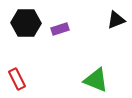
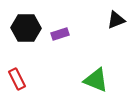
black hexagon: moved 5 px down
purple rectangle: moved 5 px down
